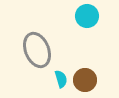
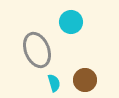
cyan circle: moved 16 px left, 6 px down
cyan semicircle: moved 7 px left, 4 px down
